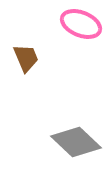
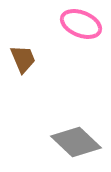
brown trapezoid: moved 3 px left, 1 px down
